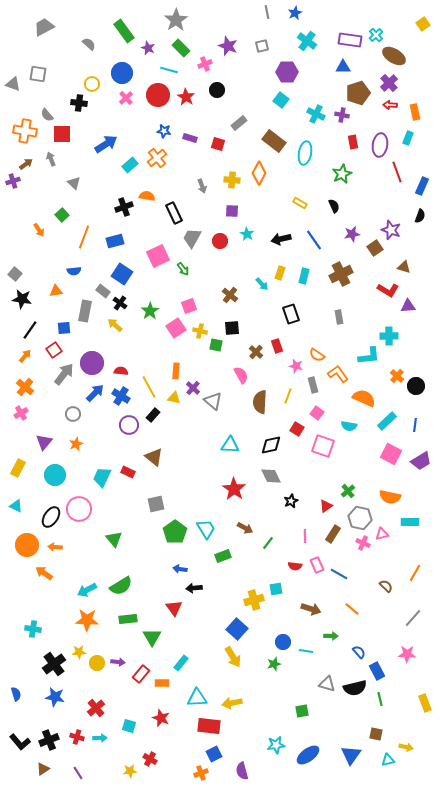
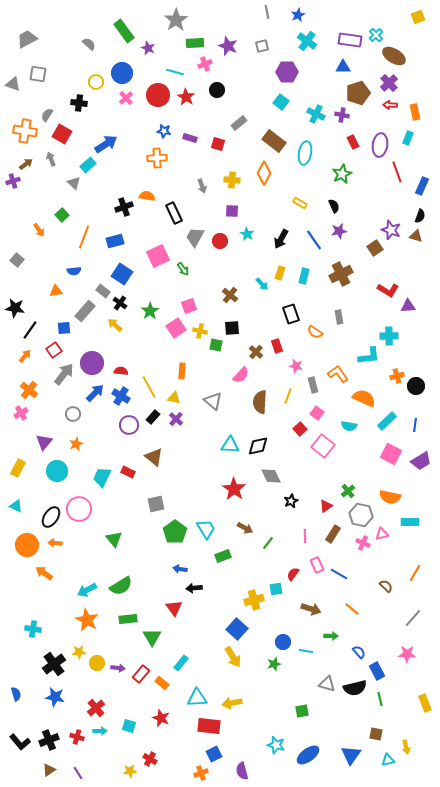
blue star at (295, 13): moved 3 px right, 2 px down
yellow square at (423, 24): moved 5 px left, 7 px up; rotated 16 degrees clockwise
gray trapezoid at (44, 27): moved 17 px left, 12 px down
green rectangle at (181, 48): moved 14 px right, 5 px up; rotated 48 degrees counterclockwise
cyan line at (169, 70): moved 6 px right, 2 px down
yellow circle at (92, 84): moved 4 px right, 2 px up
cyan square at (281, 100): moved 2 px down
gray semicircle at (47, 115): rotated 72 degrees clockwise
red square at (62, 134): rotated 30 degrees clockwise
red rectangle at (353, 142): rotated 16 degrees counterclockwise
orange cross at (157, 158): rotated 36 degrees clockwise
cyan rectangle at (130, 165): moved 42 px left
orange diamond at (259, 173): moved 5 px right
purple star at (352, 234): moved 13 px left, 3 px up
gray trapezoid at (192, 238): moved 3 px right, 1 px up
black arrow at (281, 239): rotated 48 degrees counterclockwise
brown triangle at (404, 267): moved 12 px right, 31 px up
gray square at (15, 274): moved 2 px right, 14 px up
black star at (22, 299): moved 7 px left, 9 px down
gray rectangle at (85, 311): rotated 30 degrees clockwise
orange semicircle at (317, 355): moved 2 px left, 23 px up
orange rectangle at (176, 371): moved 6 px right
pink semicircle at (241, 375): rotated 72 degrees clockwise
orange cross at (397, 376): rotated 32 degrees clockwise
orange cross at (25, 387): moved 4 px right, 3 px down
purple cross at (193, 388): moved 17 px left, 31 px down
black rectangle at (153, 415): moved 2 px down
red square at (297, 429): moved 3 px right; rotated 16 degrees clockwise
black diamond at (271, 445): moved 13 px left, 1 px down
pink square at (323, 446): rotated 20 degrees clockwise
cyan circle at (55, 475): moved 2 px right, 4 px up
gray hexagon at (360, 518): moved 1 px right, 3 px up
orange arrow at (55, 547): moved 4 px up
red semicircle at (295, 566): moved 2 px left, 8 px down; rotated 120 degrees clockwise
orange star at (87, 620): rotated 25 degrees clockwise
purple arrow at (118, 662): moved 6 px down
orange rectangle at (162, 683): rotated 40 degrees clockwise
cyan arrow at (100, 738): moved 7 px up
cyan star at (276, 745): rotated 24 degrees clockwise
yellow arrow at (406, 747): rotated 64 degrees clockwise
brown triangle at (43, 769): moved 6 px right, 1 px down
